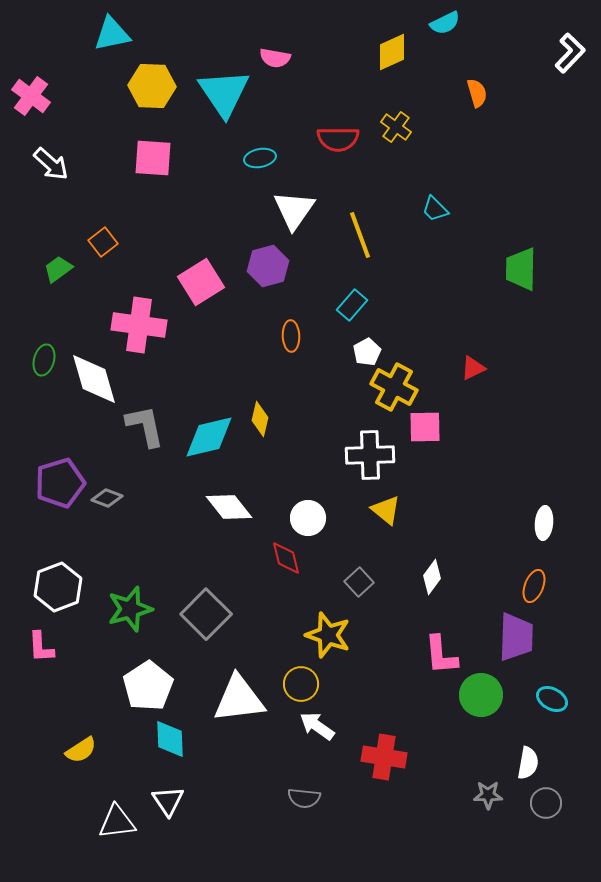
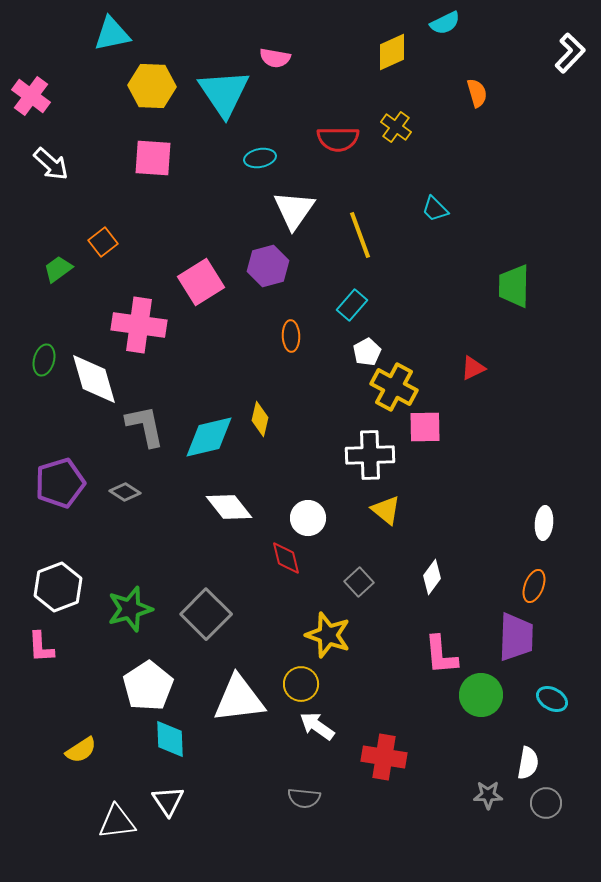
green trapezoid at (521, 269): moved 7 px left, 17 px down
gray diamond at (107, 498): moved 18 px right, 6 px up; rotated 12 degrees clockwise
